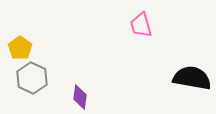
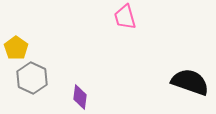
pink trapezoid: moved 16 px left, 8 px up
yellow pentagon: moved 4 px left
black semicircle: moved 2 px left, 4 px down; rotated 9 degrees clockwise
